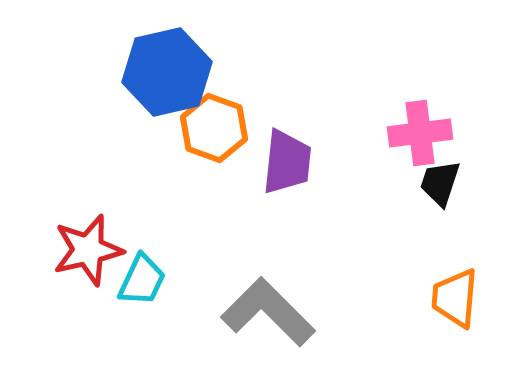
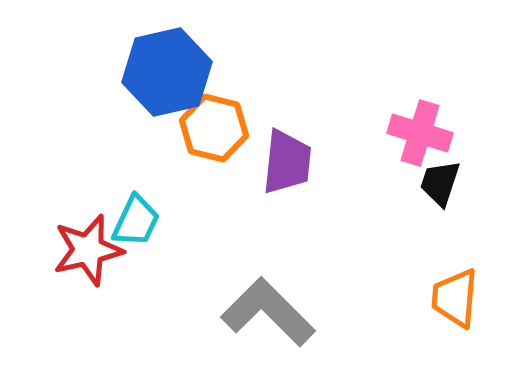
orange hexagon: rotated 6 degrees counterclockwise
pink cross: rotated 24 degrees clockwise
cyan trapezoid: moved 6 px left, 59 px up
